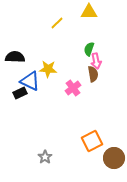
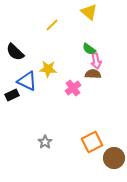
yellow triangle: rotated 42 degrees clockwise
yellow line: moved 5 px left, 2 px down
green semicircle: rotated 72 degrees counterclockwise
black semicircle: moved 5 px up; rotated 138 degrees counterclockwise
brown semicircle: rotated 77 degrees counterclockwise
blue triangle: moved 3 px left
black rectangle: moved 8 px left, 2 px down
orange square: moved 1 px down
gray star: moved 15 px up
